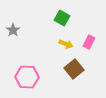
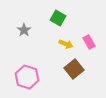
green square: moved 4 px left
gray star: moved 11 px right
pink rectangle: rotated 56 degrees counterclockwise
pink hexagon: rotated 15 degrees clockwise
